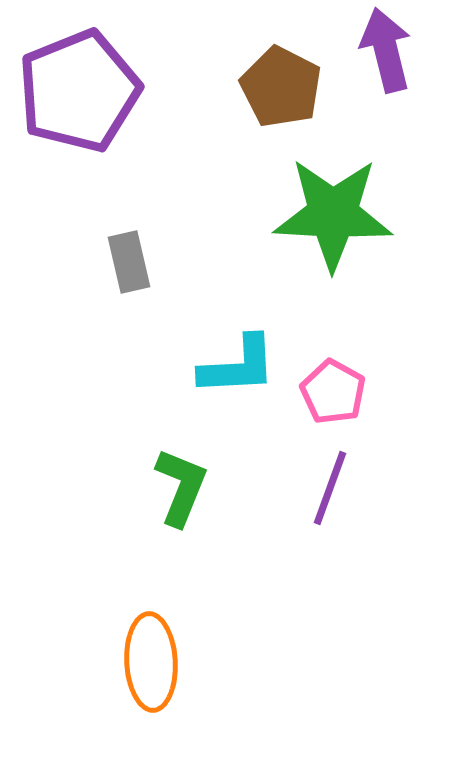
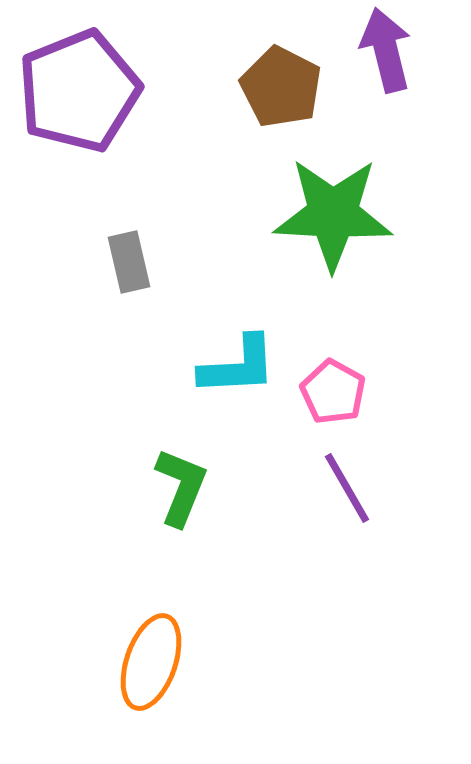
purple line: moved 17 px right; rotated 50 degrees counterclockwise
orange ellipse: rotated 22 degrees clockwise
